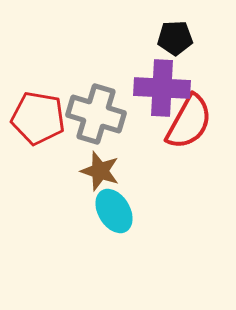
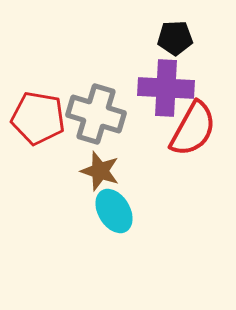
purple cross: moved 4 px right
red semicircle: moved 4 px right, 7 px down
